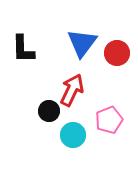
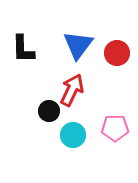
blue triangle: moved 4 px left, 2 px down
pink pentagon: moved 6 px right, 8 px down; rotated 20 degrees clockwise
